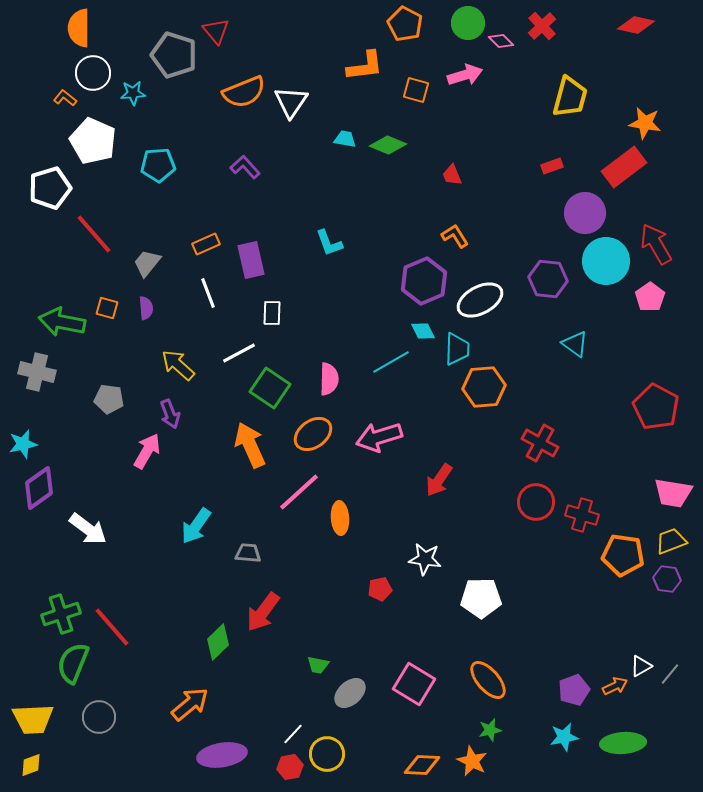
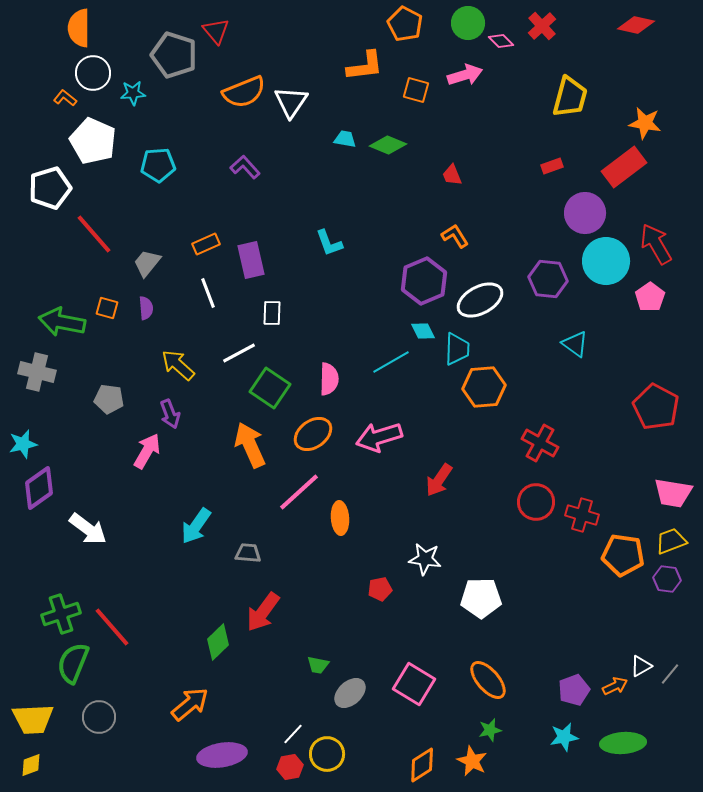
orange diamond at (422, 765): rotated 36 degrees counterclockwise
